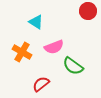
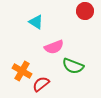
red circle: moved 3 px left
orange cross: moved 19 px down
green semicircle: rotated 15 degrees counterclockwise
